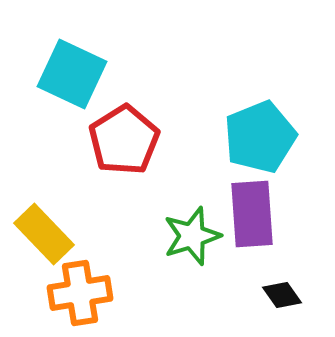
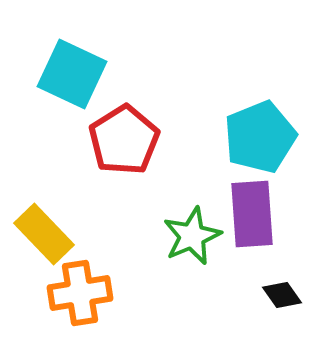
green star: rotated 6 degrees counterclockwise
